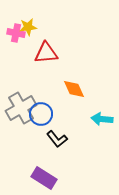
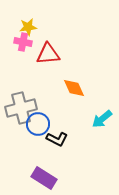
pink cross: moved 7 px right, 9 px down
red triangle: moved 2 px right, 1 px down
orange diamond: moved 1 px up
gray cross: rotated 16 degrees clockwise
blue circle: moved 3 px left, 10 px down
cyan arrow: rotated 45 degrees counterclockwise
black L-shape: rotated 25 degrees counterclockwise
